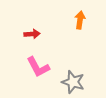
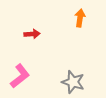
orange arrow: moved 2 px up
pink L-shape: moved 18 px left, 9 px down; rotated 100 degrees counterclockwise
